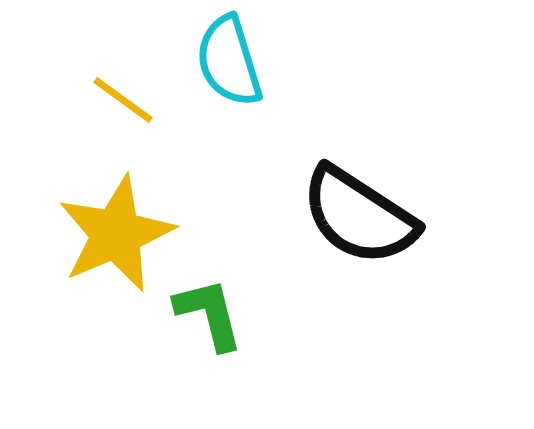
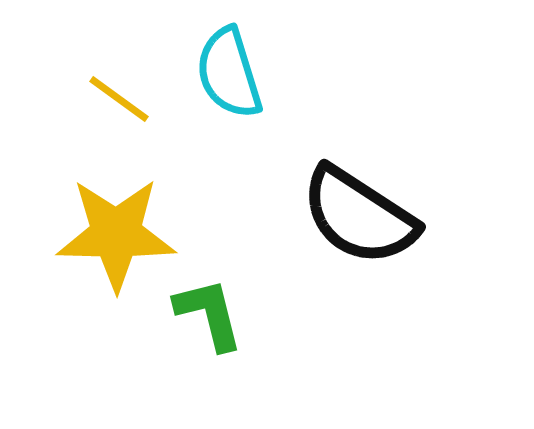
cyan semicircle: moved 12 px down
yellow line: moved 4 px left, 1 px up
yellow star: rotated 24 degrees clockwise
